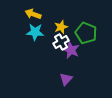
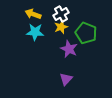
white cross: moved 28 px up
purple star: moved 2 px left, 1 px up
